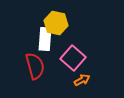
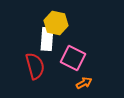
white rectangle: moved 2 px right
pink square: rotated 15 degrees counterclockwise
orange arrow: moved 2 px right, 3 px down
